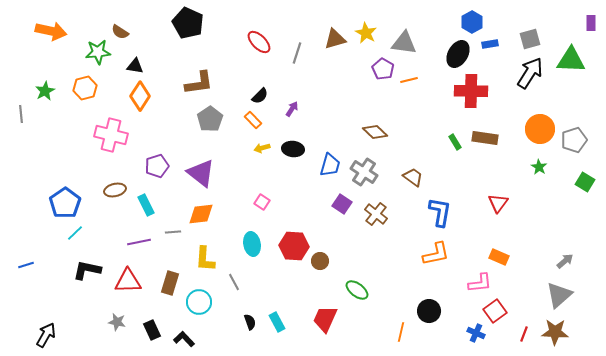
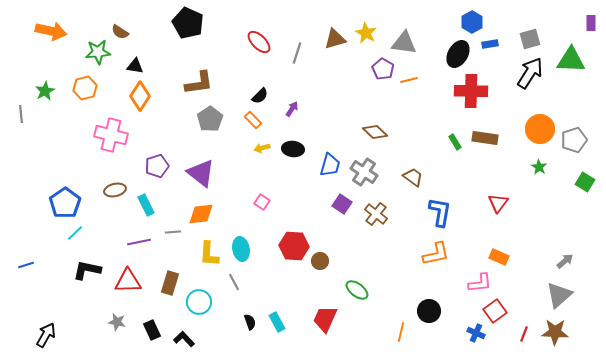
cyan ellipse at (252, 244): moved 11 px left, 5 px down
yellow L-shape at (205, 259): moved 4 px right, 5 px up
